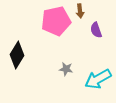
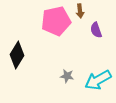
gray star: moved 1 px right, 7 px down
cyan arrow: moved 1 px down
